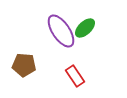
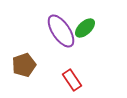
brown pentagon: rotated 25 degrees counterclockwise
red rectangle: moved 3 px left, 4 px down
